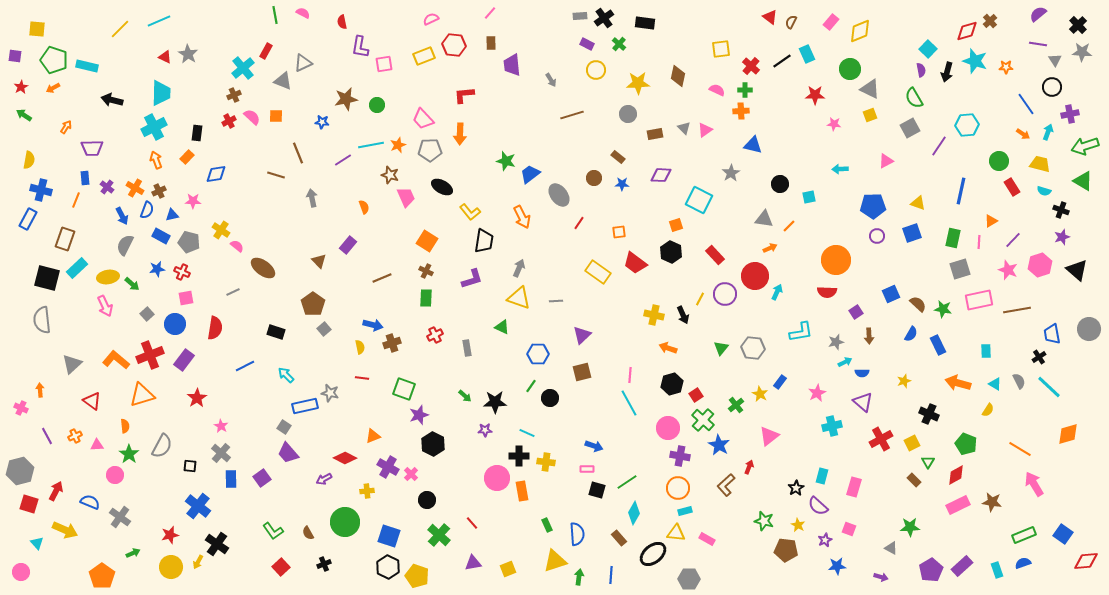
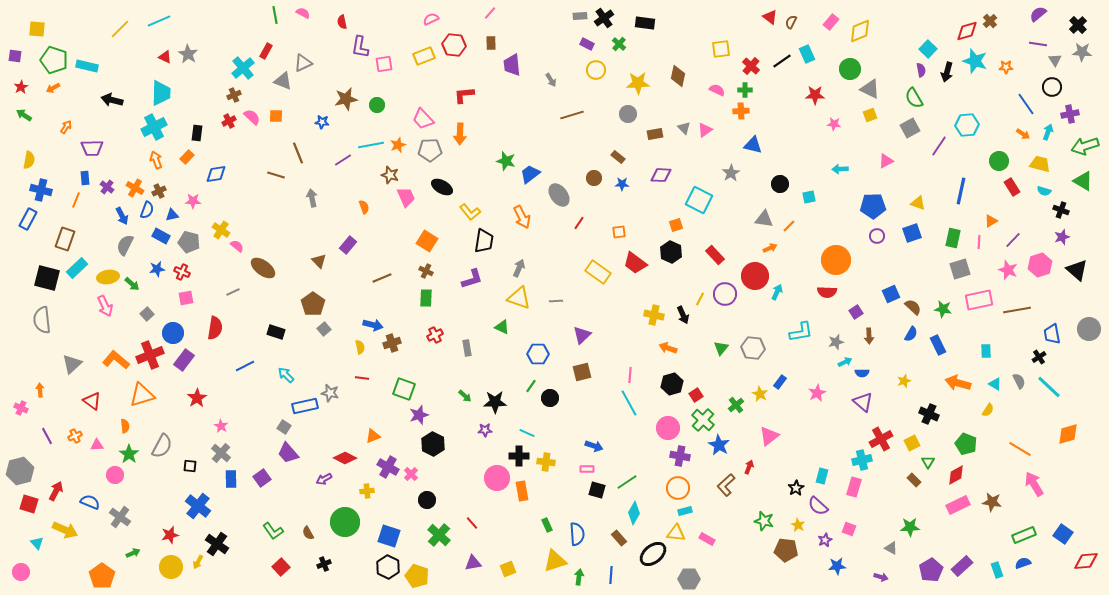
brown semicircle at (918, 304): moved 5 px left, 3 px down
blue circle at (175, 324): moved 2 px left, 9 px down
cyan cross at (832, 426): moved 30 px right, 34 px down
